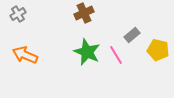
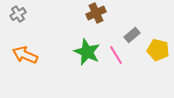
brown cross: moved 12 px right
